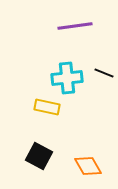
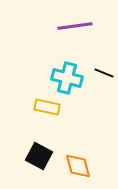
cyan cross: rotated 20 degrees clockwise
orange diamond: moved 10 px left; rotated 16 degrees clockwise
